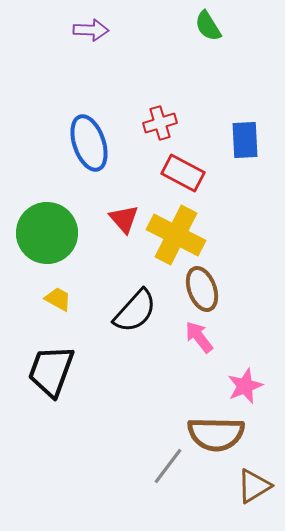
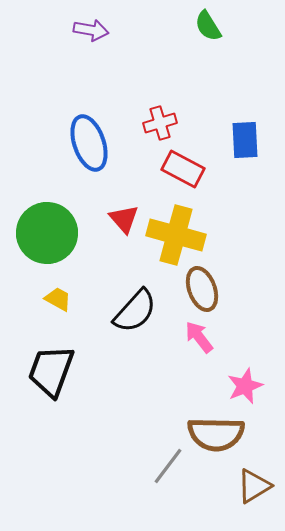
purple arrow: rotated 8 degrees clockwise
red rectangle: moved 4 px up
yellow cross: rotated 12 degrees counterclockwise
